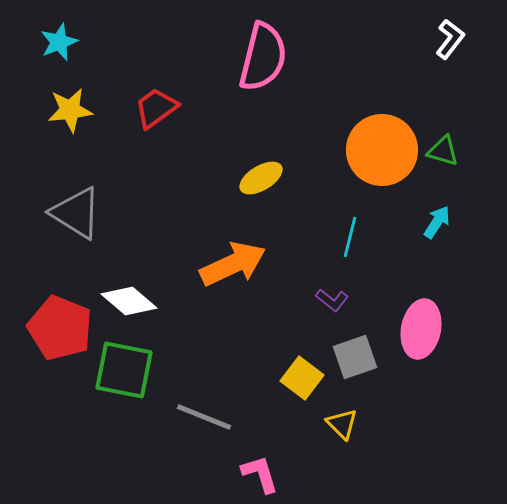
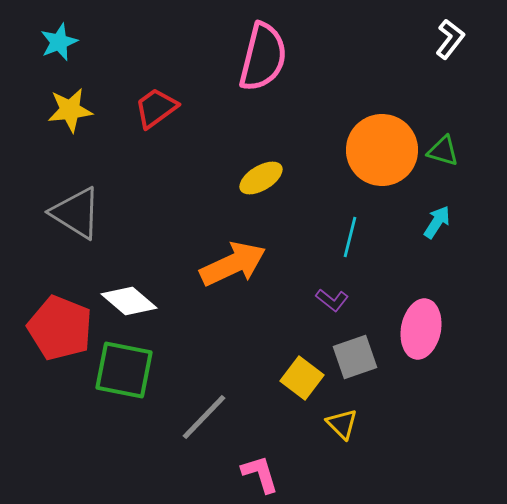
gray line: rotated 68 degrees counterclockwise
